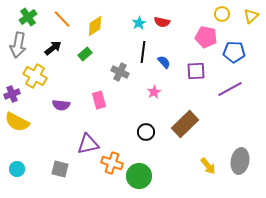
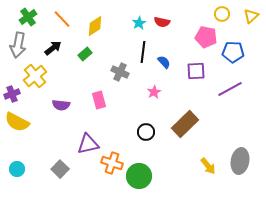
blue pentagon: moved 1 px left
yellow cross: rotated 20 degrees clockwise
gray square: rotated 30 degrees clockwise
